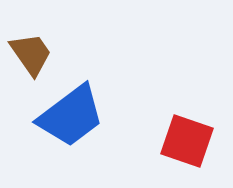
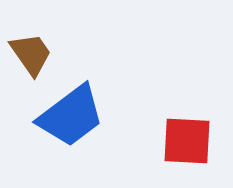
red square: rotated 16 degrees counterclockwise
